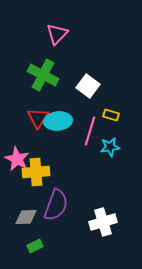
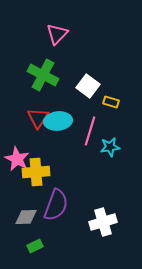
yellow rectangle: moved 13 px up
